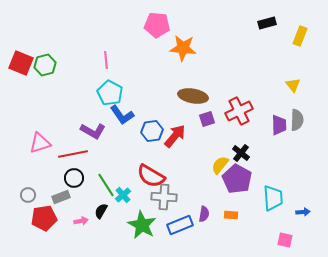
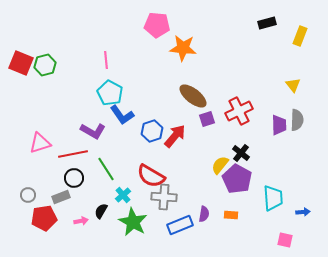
brown ellipse: rotated 28 degrees clockwise
blue hexagon: rotated 10 degrees counterclockwise
green line: moved 16 px up
green star: moved 9 px left, 3 px up
